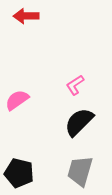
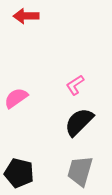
pink semicircle: moved 1 px left, 2 px up
